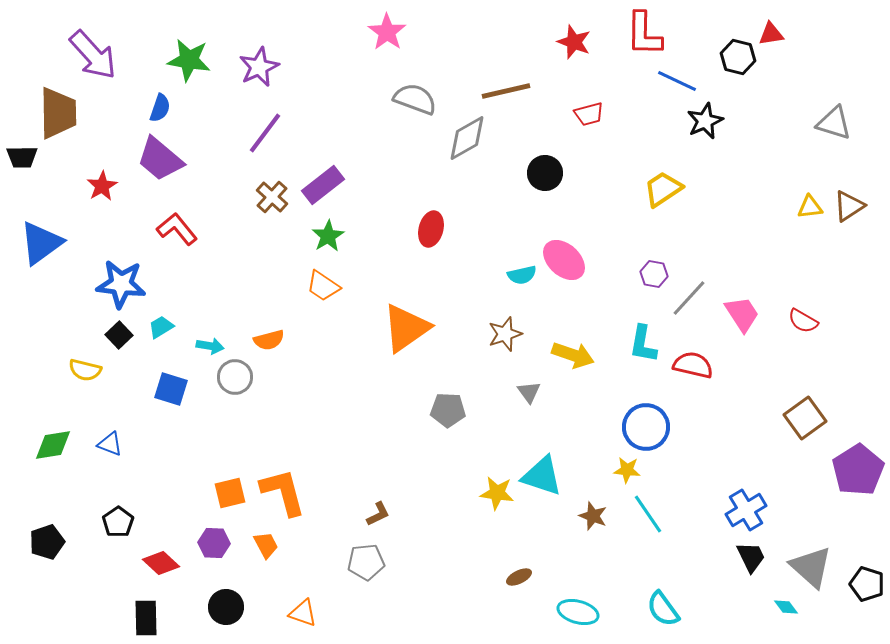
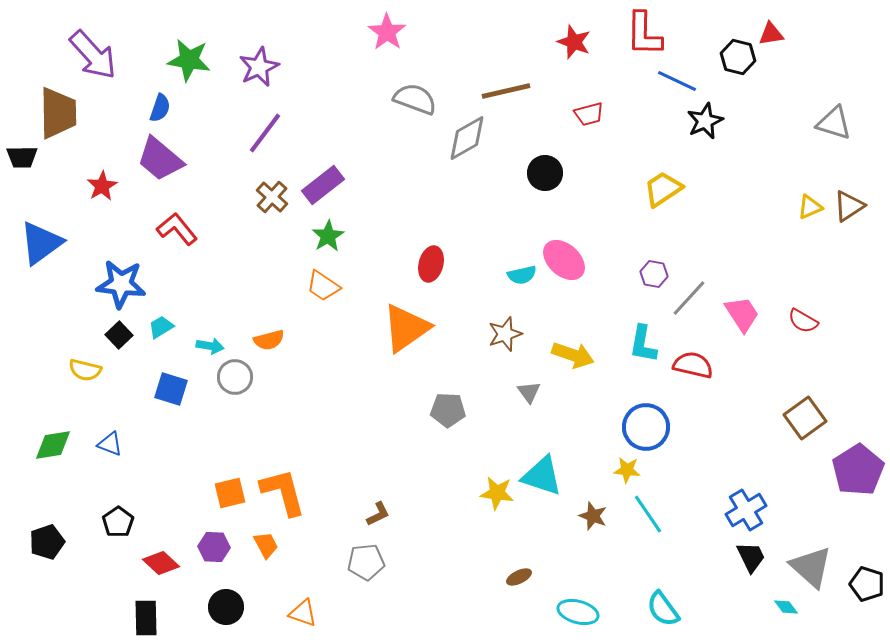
yellow triangle at (810, 207): rotated 16 degrees counterclockwise
red ellipse at (431, 229): moved 35 px down
purple hexagon at (214, 543): moved 4 px down
